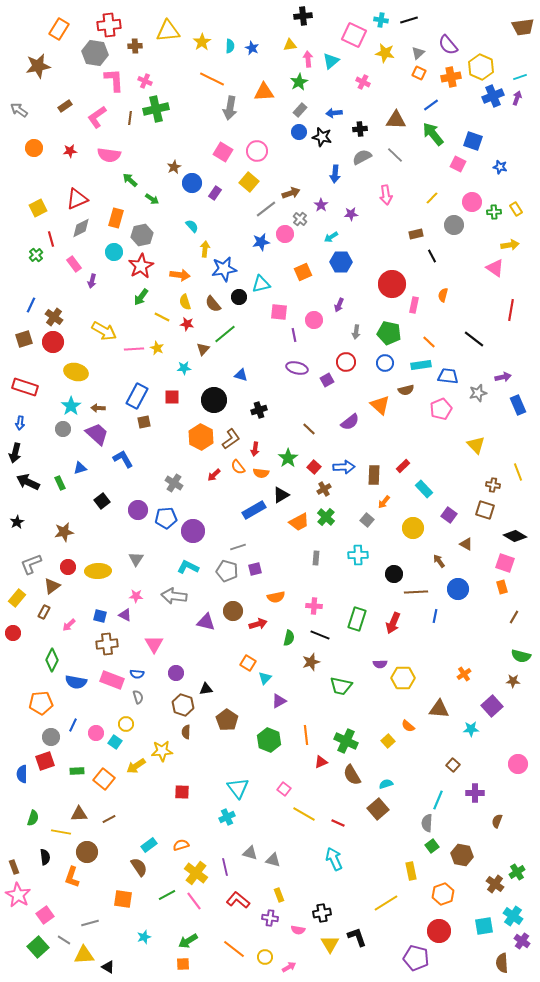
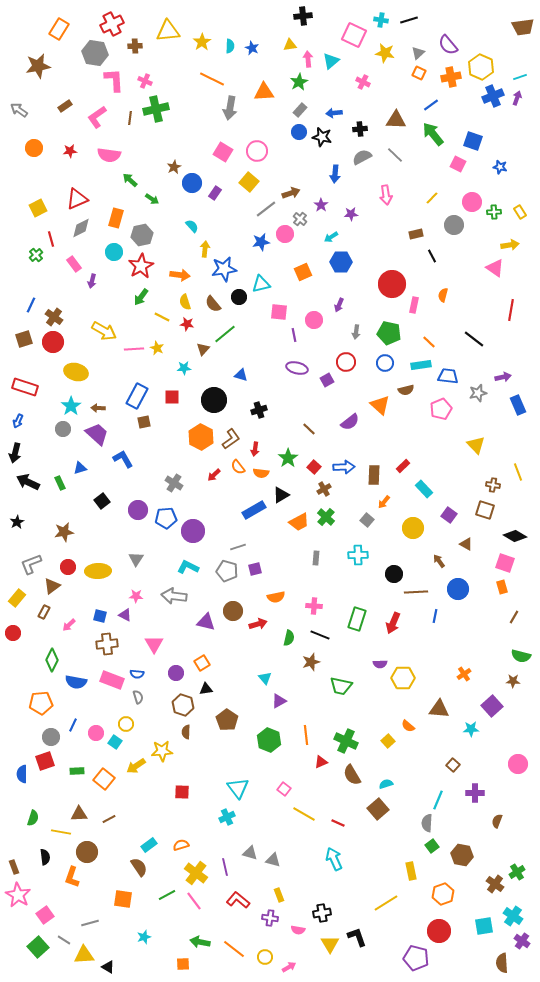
red cross at (109, 25): moved 3 px right, 1 px up; rotated 20 degrees counterclockwise
yellow rectangle at (516, 209): moved 4 px right, 3 px down
blue arrow at (20, 423): moved 2 px left, 2 px up; rotated 16 degrees clockwise
orange square at (248, 663): moved 46 px left; rotated 28 degrees clockwise
cyan triangle at (265, 678): rotated 24 degrees counterclockwise
green arrow at (188, 941): moved 12 px right, 1 px down; rotated 42 degrees clockwise
